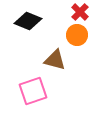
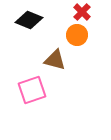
red cross: moved 2 px right
black diamond: moved 1 px right, 1 px up
pink square: moved 1 px left, 1 px up
